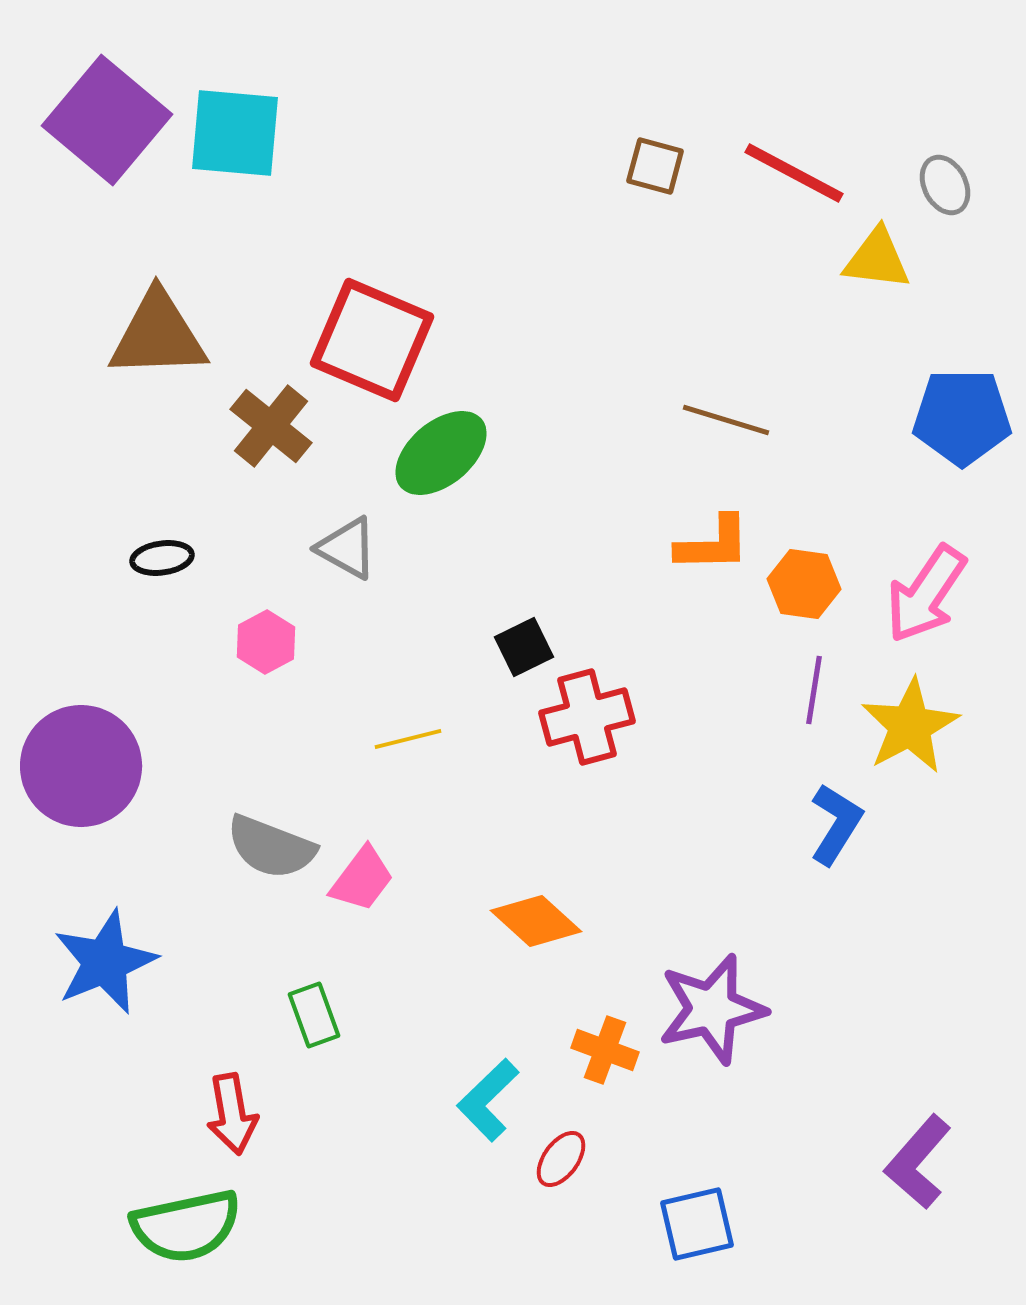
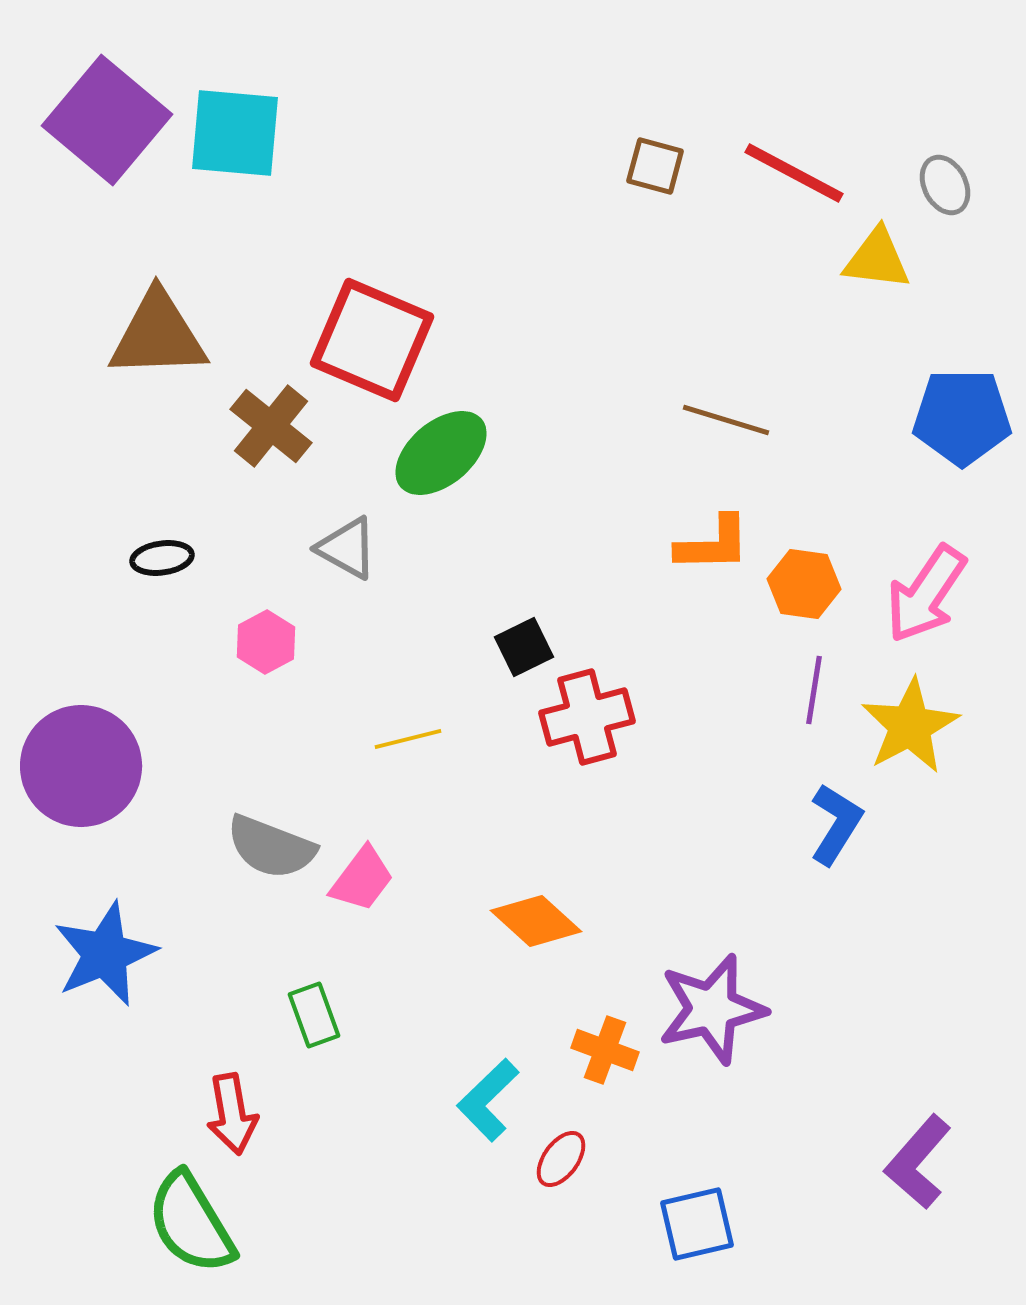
blue star: moved 8 px up
green semicircle: moved 5 px right, 3 px up; rotated 71 degrees clockwise
